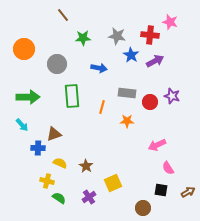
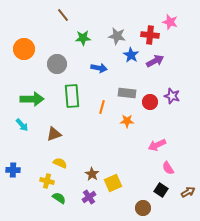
green arrow: moved 4 px right, 2 px down
blue cross: moved 25 px left, 22 px down
brown star: moved 6 px right, 8 px down
black square: rotated 24 degrees clockwise
